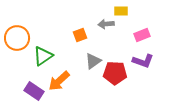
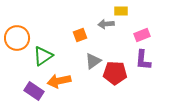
purple L-shape: moved 1 px up; rotated 75 degrees clockwise
orange arrow: rotated 30 degrees clockwise
